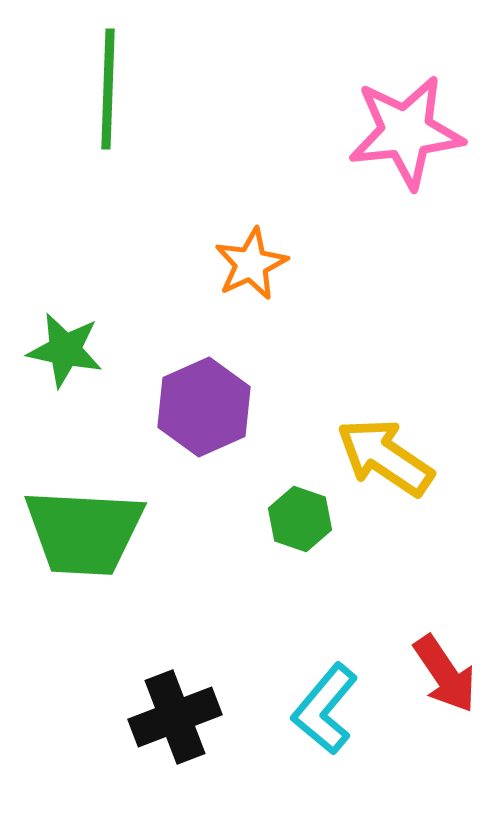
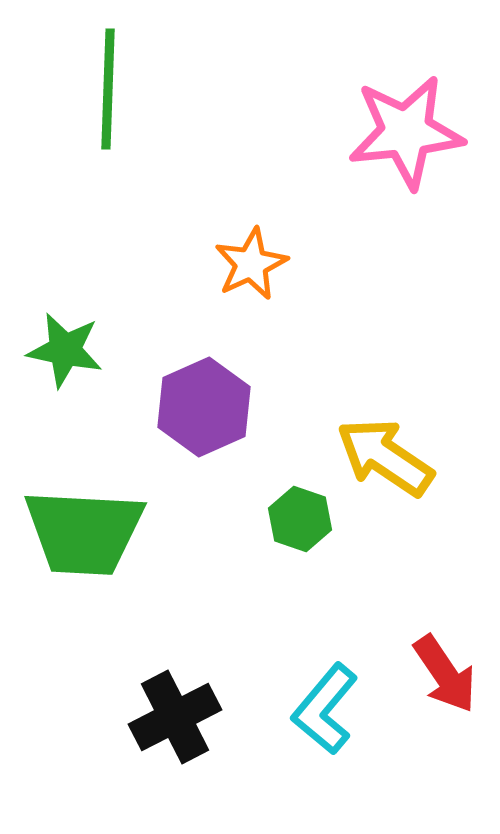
black cross: rotated 6 degrees counterclockwise
